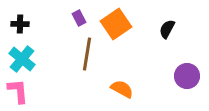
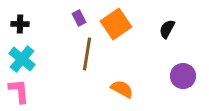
purple circle: moved 4 px left
pink L-shape: moved 1 px right
